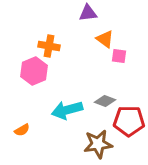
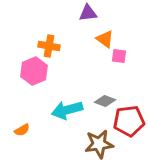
red pentagon: rotated 8 degrees counterclockwise
brown star: moved 1 px right
